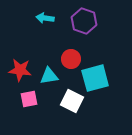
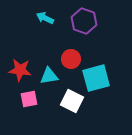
cyan arrow: rotated 18 degrees clockwise
cyan square: moved 1 px right
